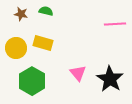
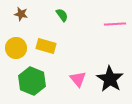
green semicircle: moved 16 px right, 4 px down; rotated 40 degrees clockwise
yellow rectangle: moved 3 px right, 3 px down
pink triangle: moved 6 px down
green hexagon: rotated 8 degrees counterclockwise
